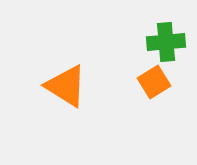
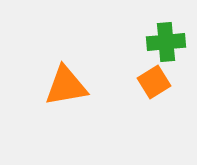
orange triangle: rotated 42 degrees counterclockwise
